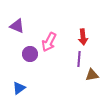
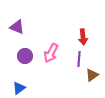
purple triangle: moved 1 px down
pink arrow: moved 2 px right, 11 px down
purple circle: moved 5 px left, 2 px down
brown triangle: rotated 24 degrees counterclockwise
